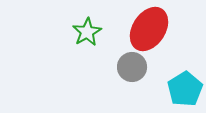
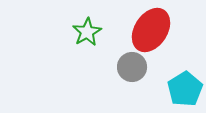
red ellipse: moved 2 px right, 1 px down
